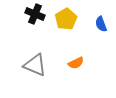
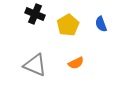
yellow pentagon: moved 2 px right, 6 px down
